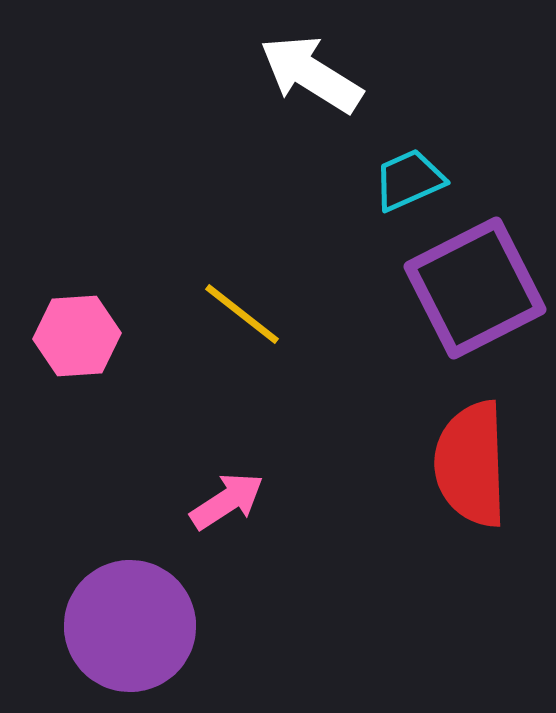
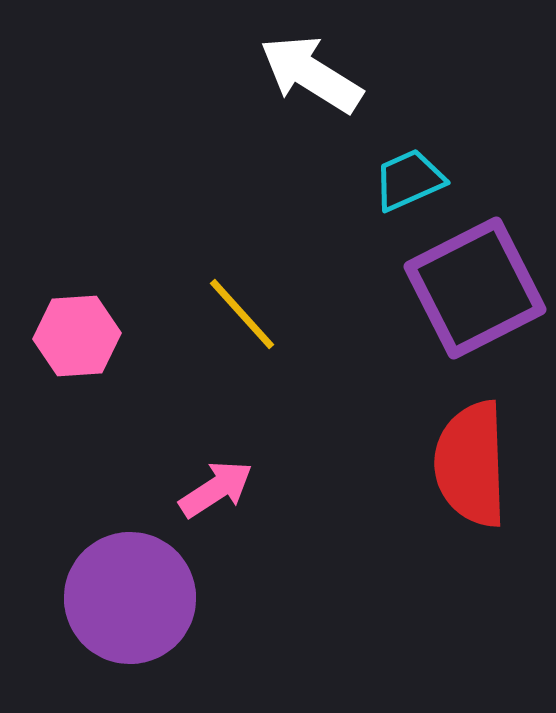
yellow line: rotated 10 degrees clockwise
pink arrow: moved 11 px left, 12 px up
purple circle: moved 28 px up
